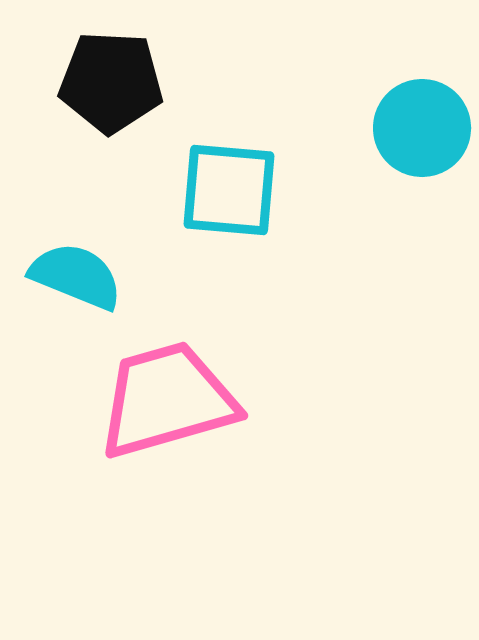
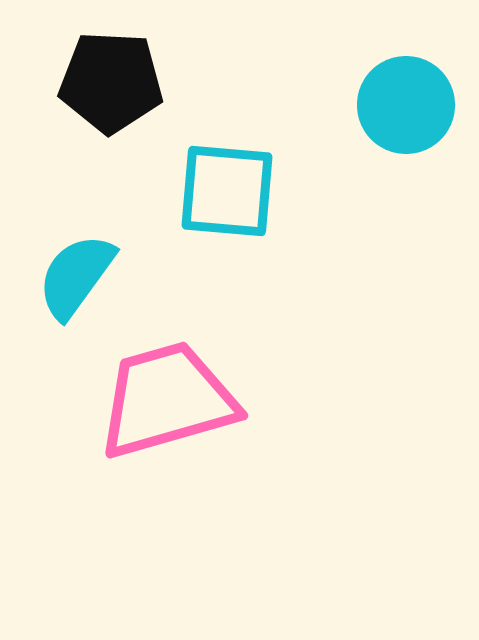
cyan circle: moved 16 px left, 23 px up
cyan square: moved 2 px left, 1 px down
cyan semicircle: rotated 76 degrees counterclockwise
